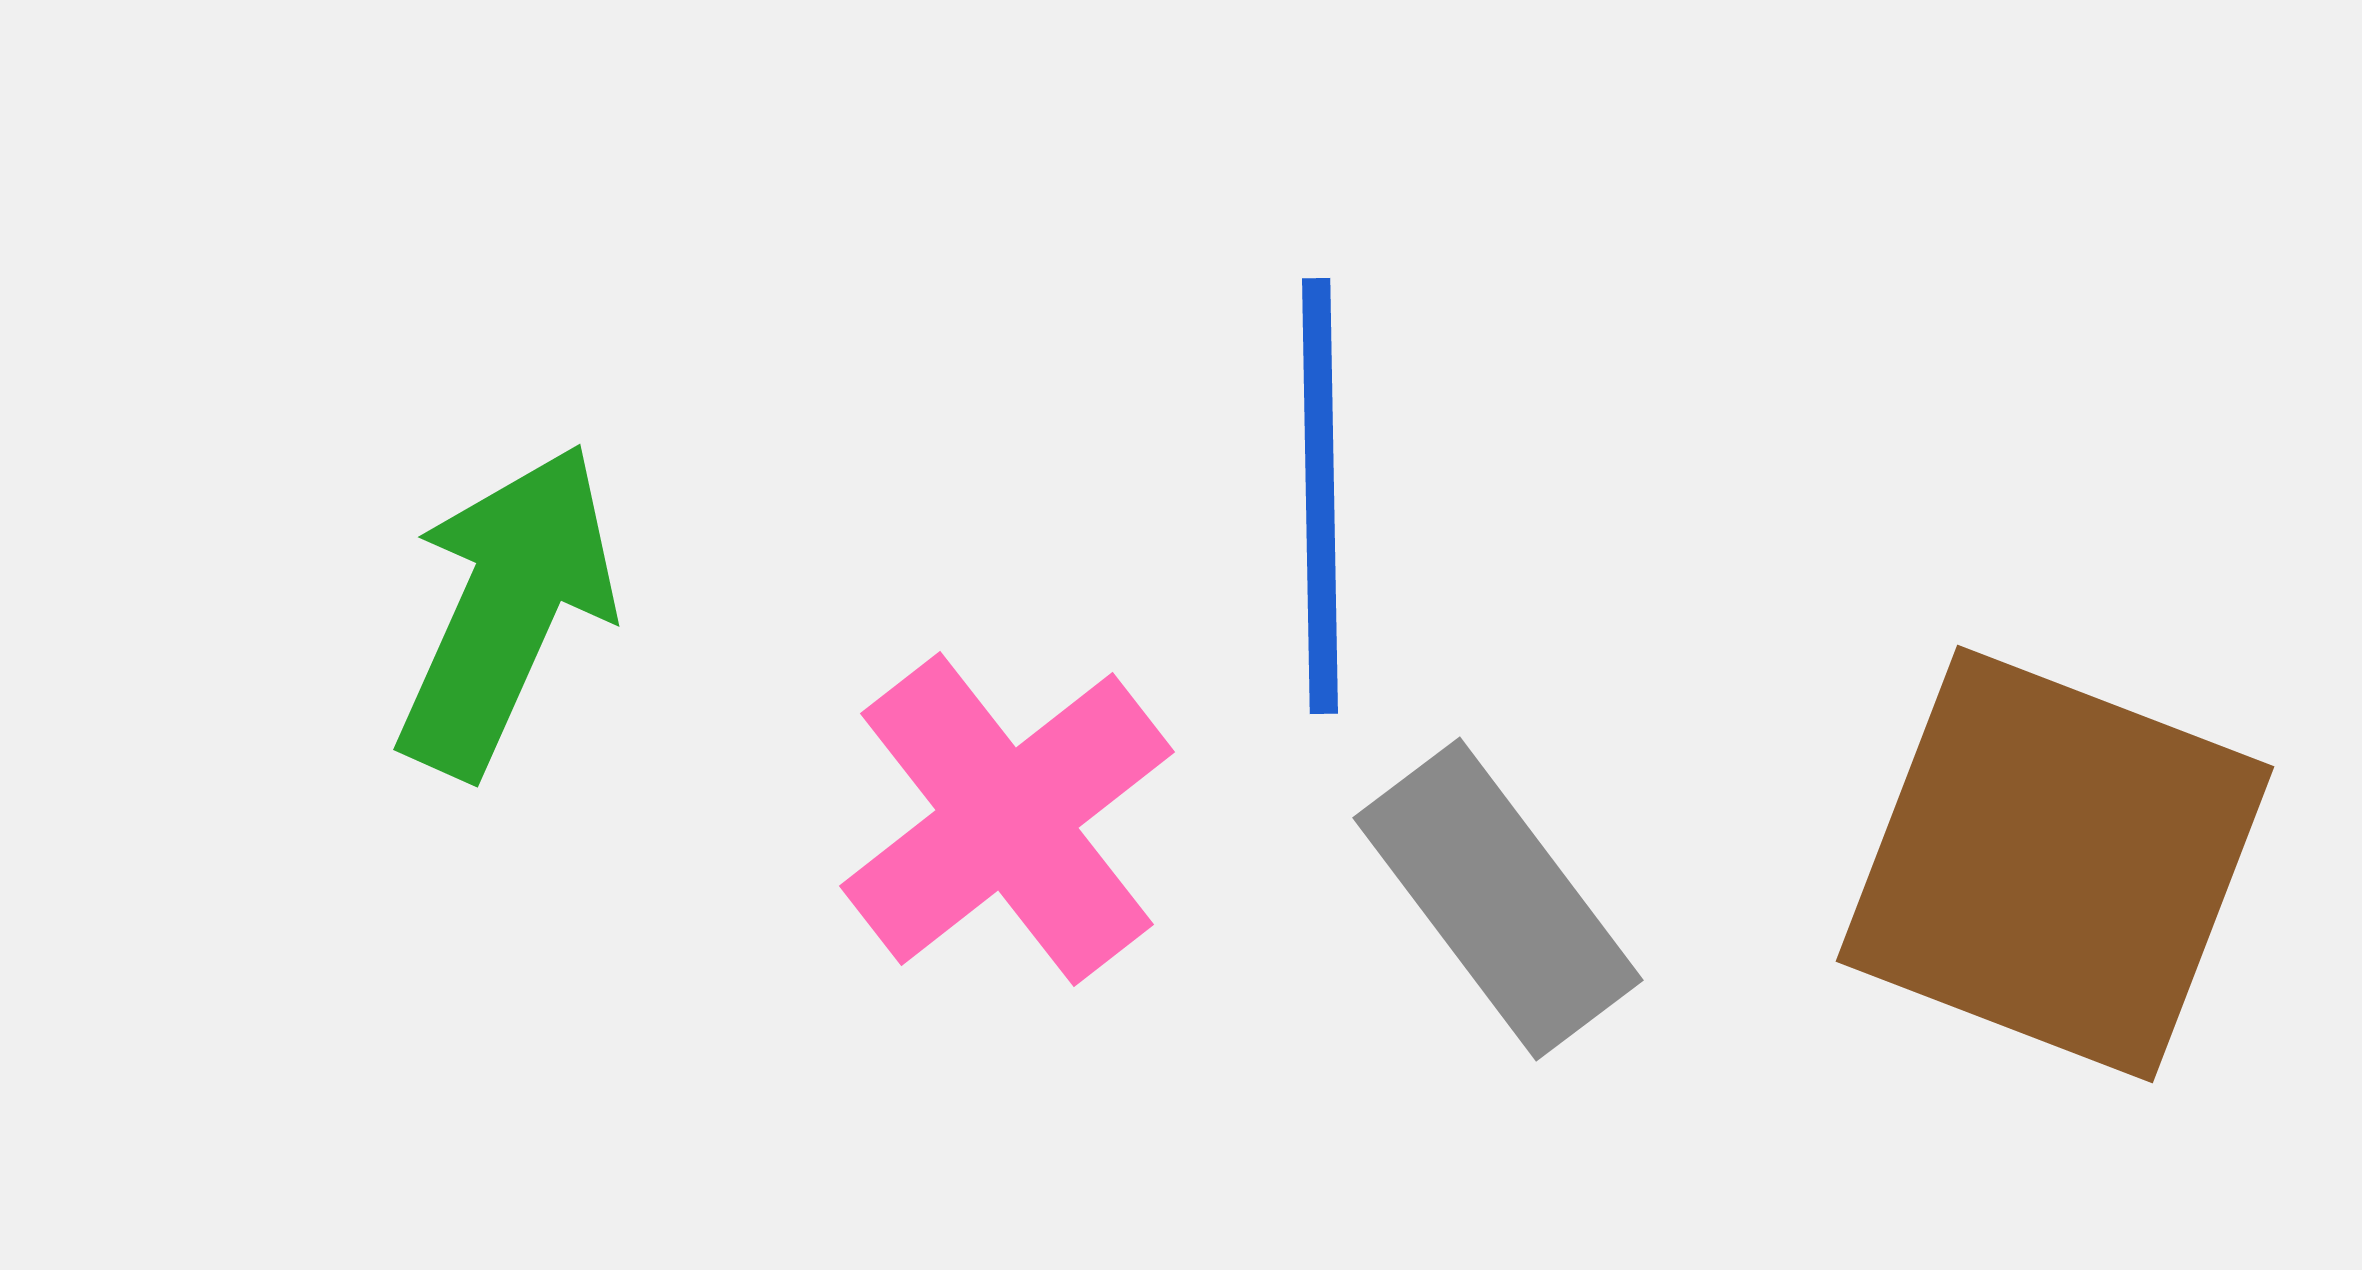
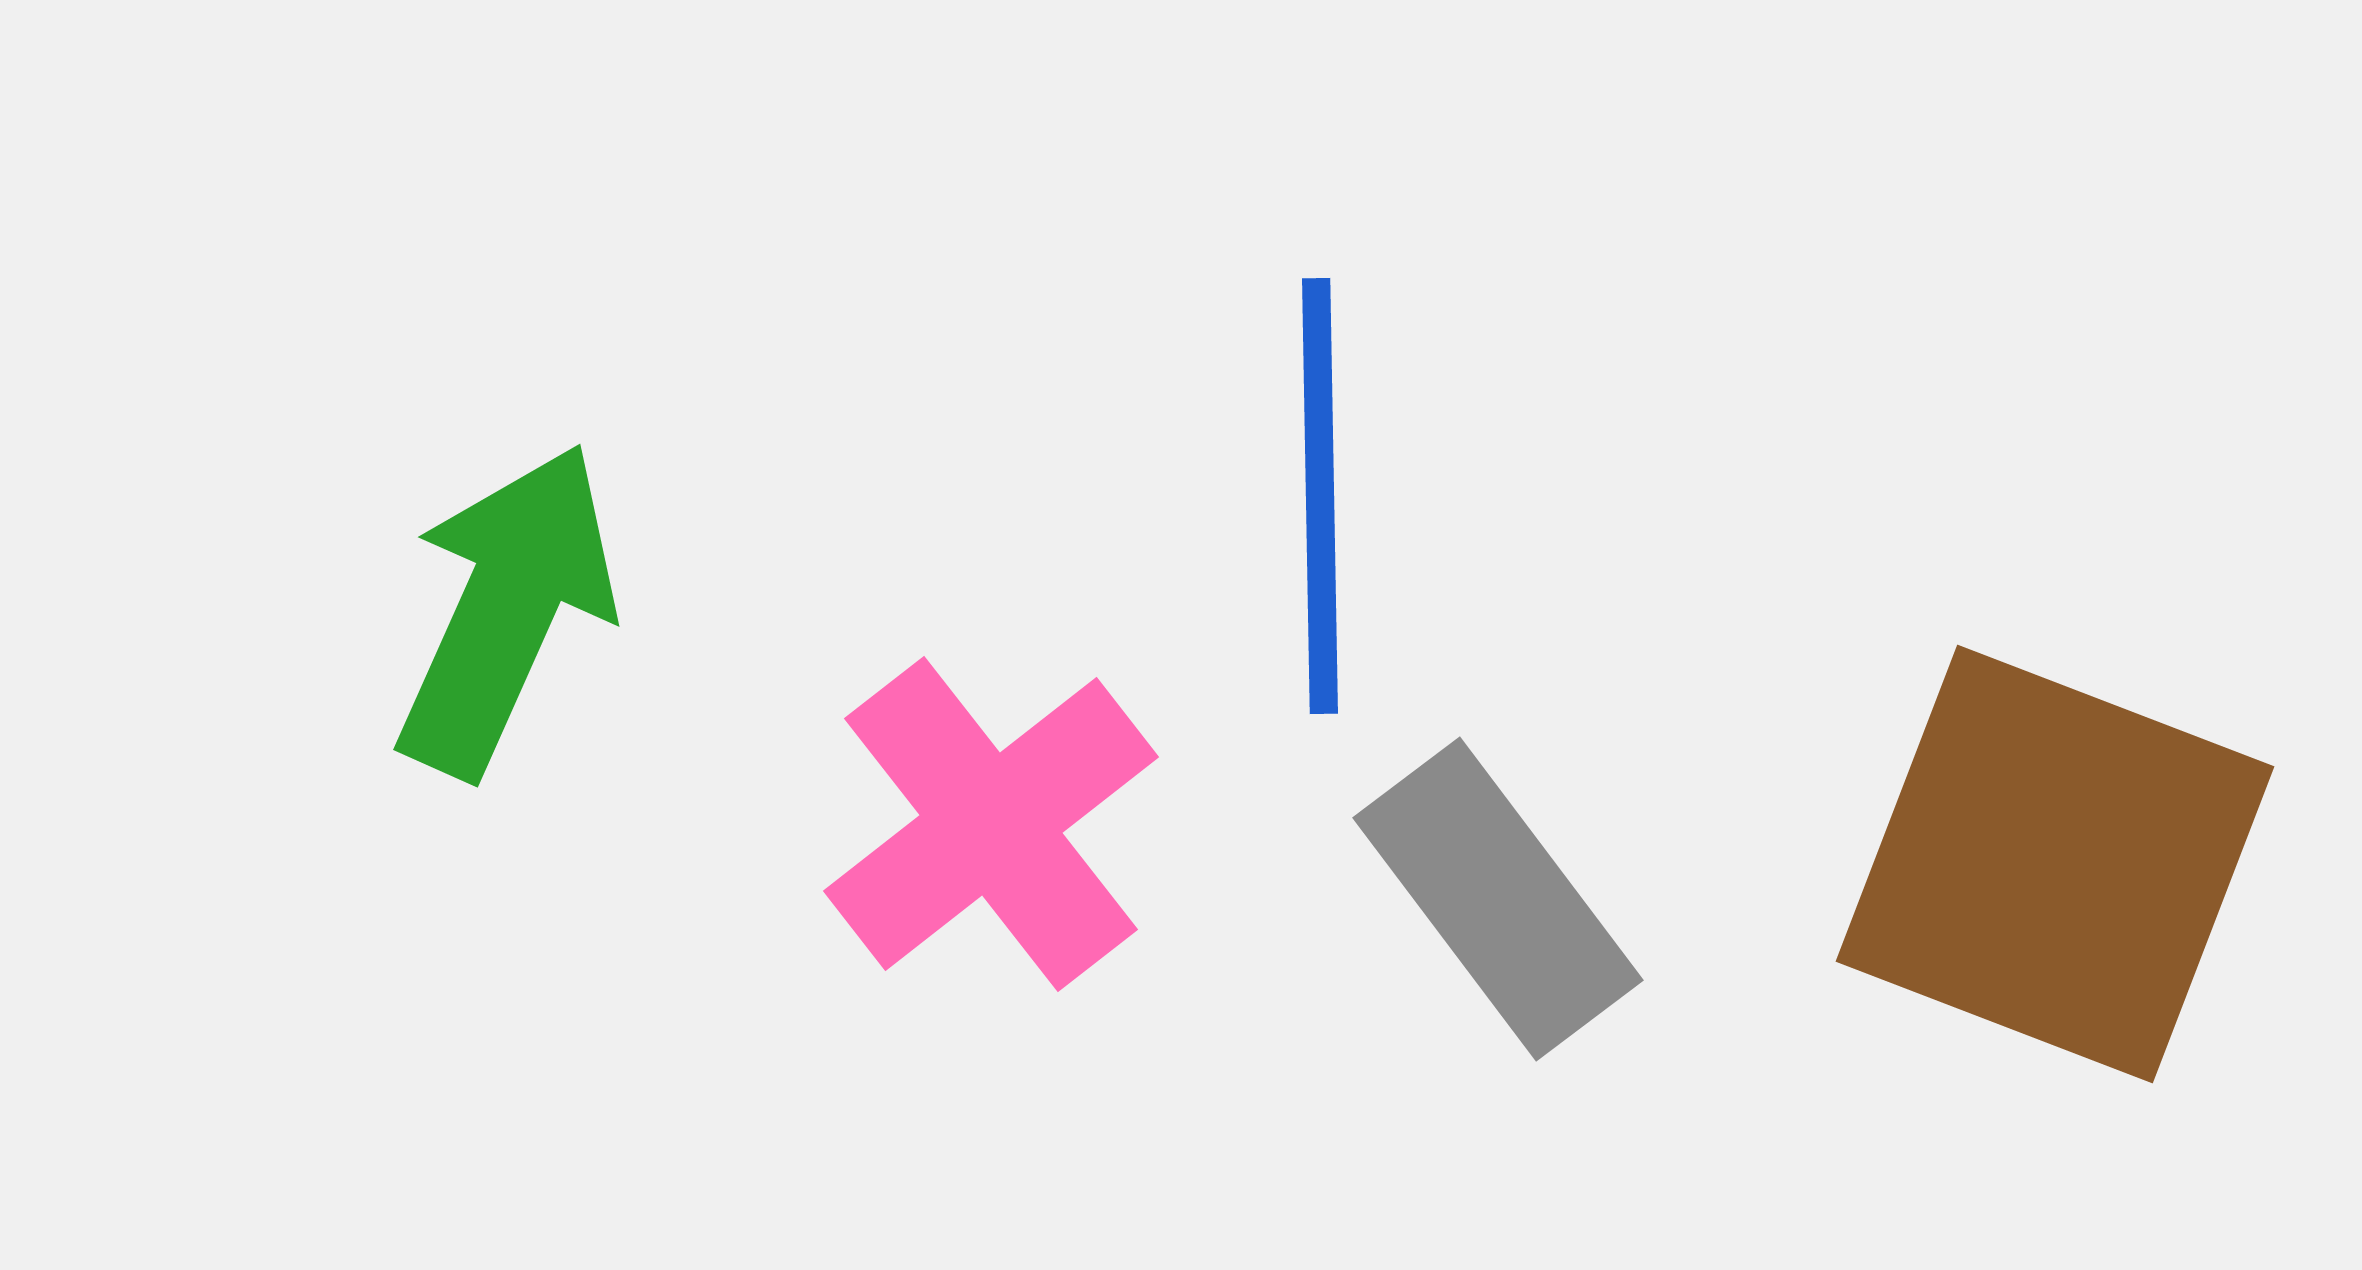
pink cross: moved 16 px left, 5 px down
